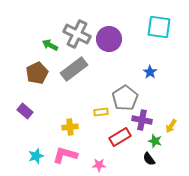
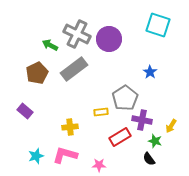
cyan square: moved 1 px left, 2 px up; rotated 10 degrees clockwise
